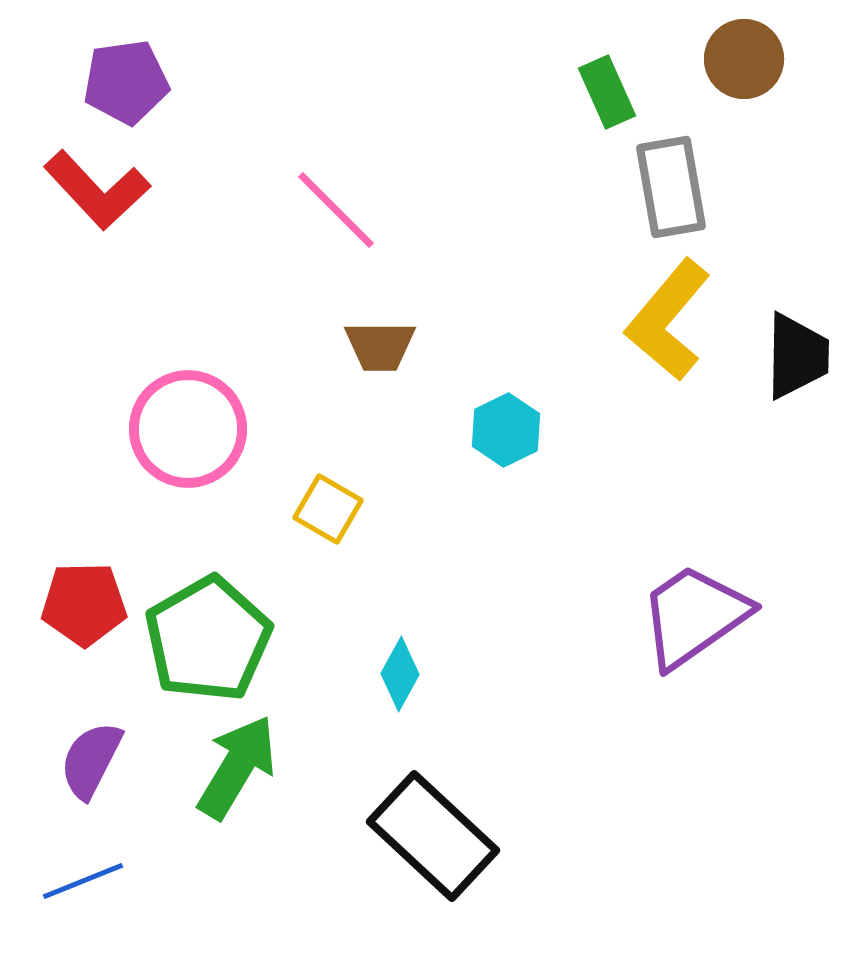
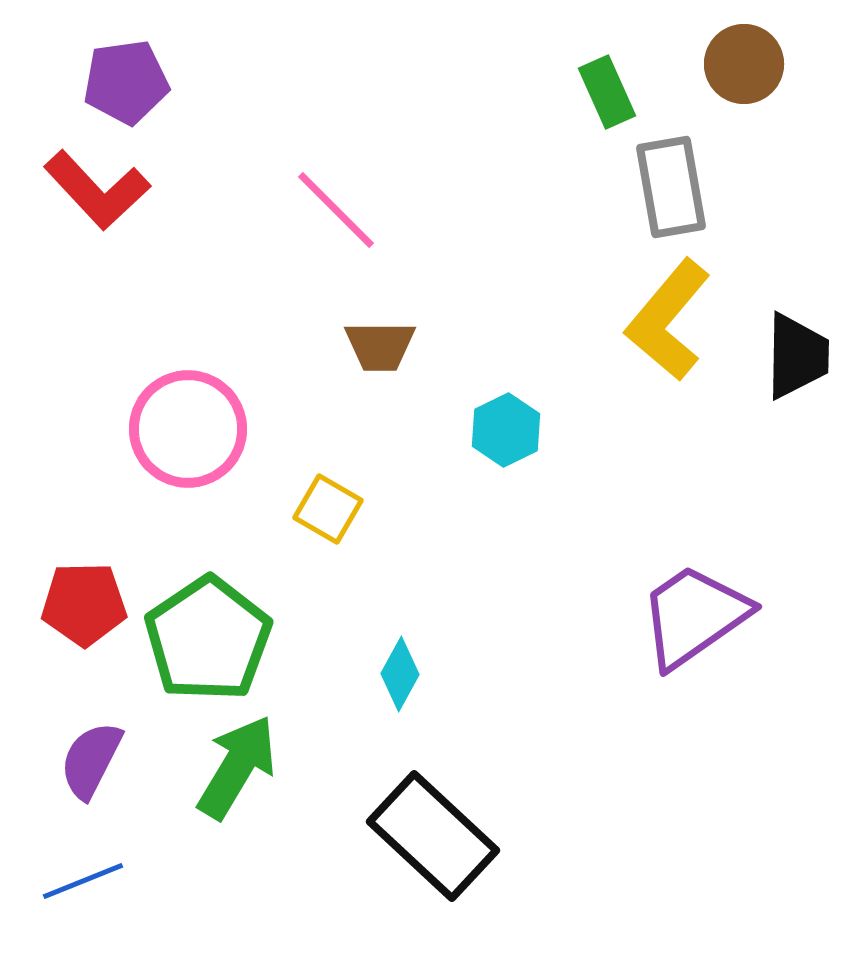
brown circle: moved 5 px down
green pentagon: rotated 4 degrees counterclockwise
